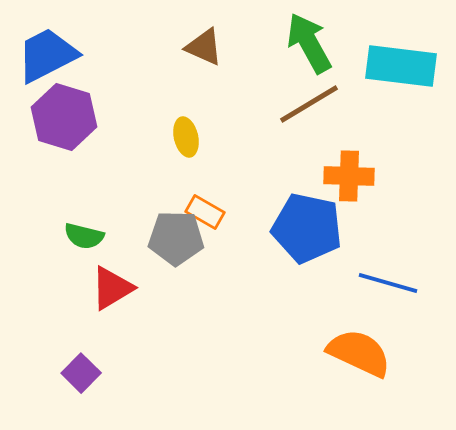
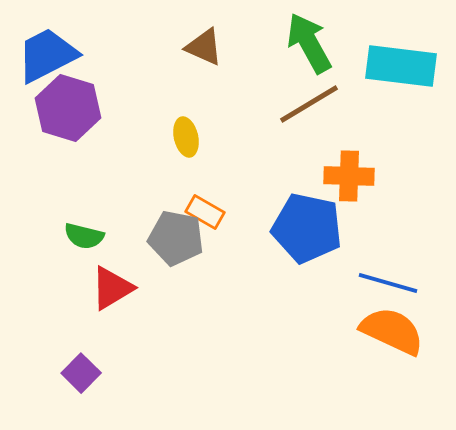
purple hexagon: moved 4 px right, 9 px up
gray pentagon: rotated 10 degrees clockwise
orange semicircle: moved 33 px right, 22 px up
